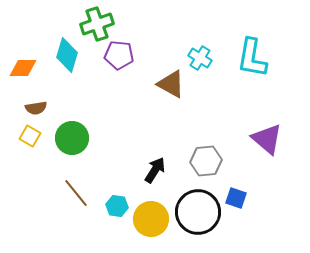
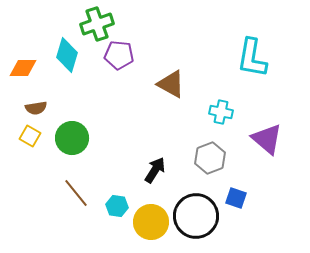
cyan cross: moved 21 px right, 54 px down; rotated 20 degrees counterclockwise
gray hexagon: moved 4 px right, 3 px up; rotated 16 degrees counterclockwise
black circle: moved 2 px left, 4 px down
yellow circle: moved 3 px down
